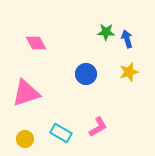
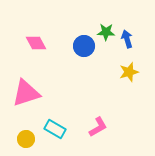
blue circle: moved 2 px left, 28 px up
cyan rectangle: moved 6 px left, 4 px up
yellow circle: moved 1 px right
